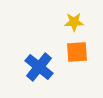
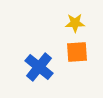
yellow star: moved 1 px right, 1 px down
